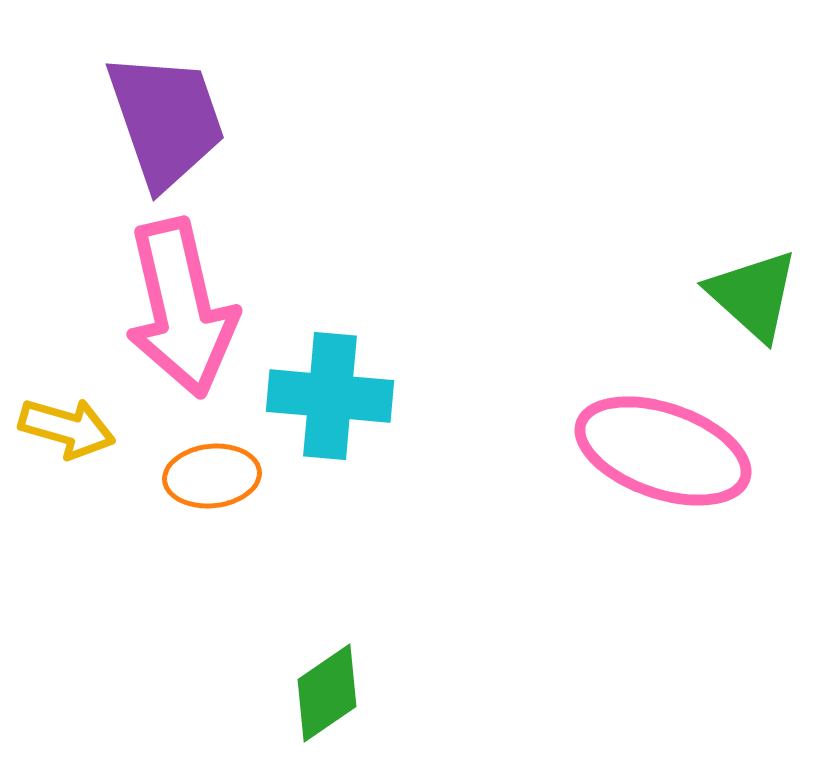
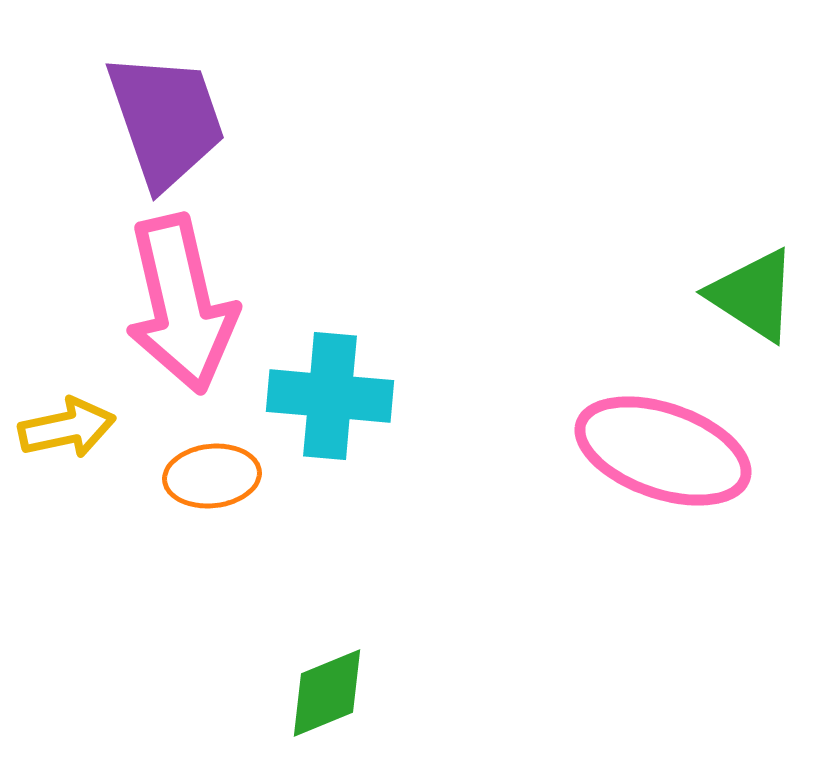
green triangle: rotated 9 degrees counterclockwise
pink arrow: moved 4 px up
yellow arrow: rotated 28 degrees counterclockwise
green diamond: rotated 12 degrees clockwise
